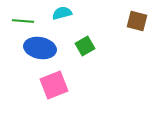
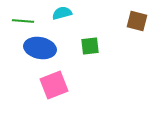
green square: moved 5 px right; rotated 24 degrees clockwise
